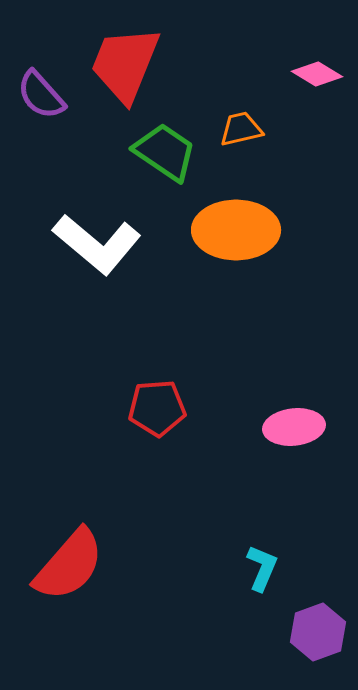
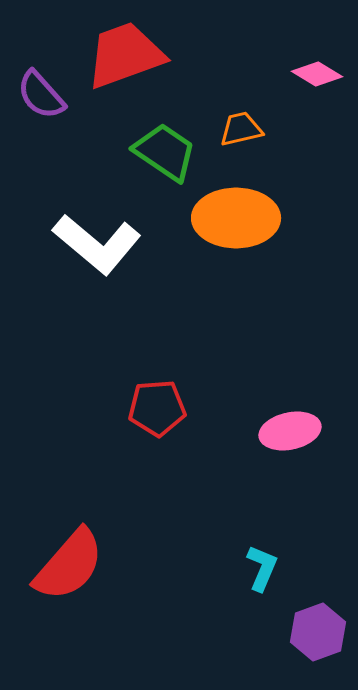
red trapezoid: moved 9 px up; rotated 48 degrees clockwise
orange ellipse: moved 12 px up
pink ellipse: moved 4 px left, 4 px down; rotated 6 degrees counterclockwise
